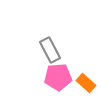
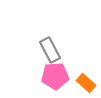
pink pentagon: moved 3 px left, 1 px up
